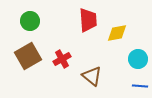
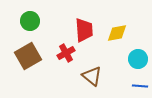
red trapezoid: moved 4 px left, 10 px down
red cross: moved 4 px right, 6 px up
